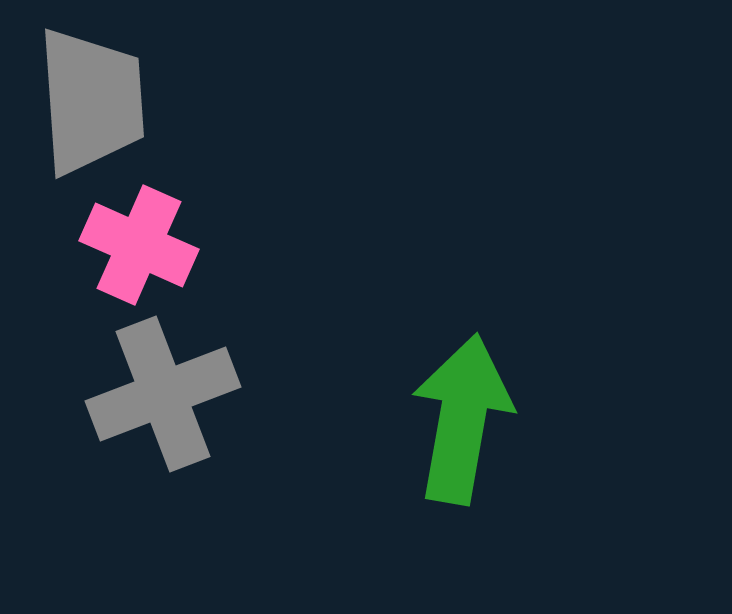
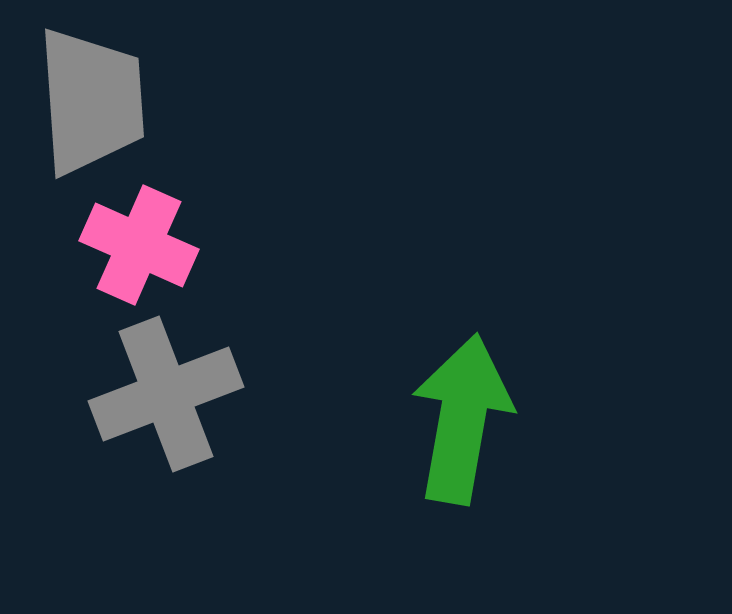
gray cross: moved 3 px right
